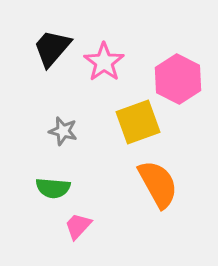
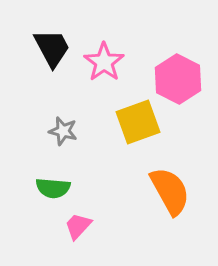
black trapezoid: rotated 111 degrees clockwise
orange semicircle: moved 12 px right, 7 px down
